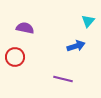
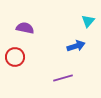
purple line: moved 1 px up; rotated 30 degrees counterclockwise
